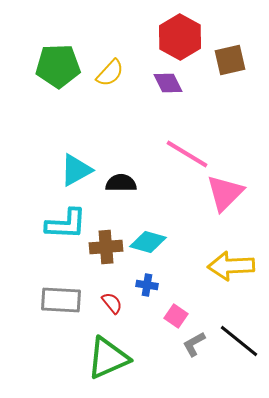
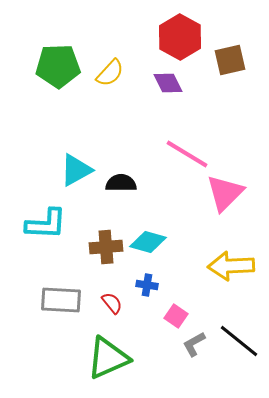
cyan L-shape: moved 20 px left
